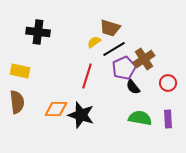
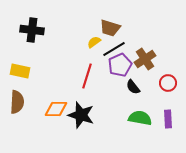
black cross: moved 6 px left, 2 px up
brown cross: moved 1 px right
purple pentagon: moved 4 px left, 3 px up
brown semicircle: rotated 10 degrees clockwise
